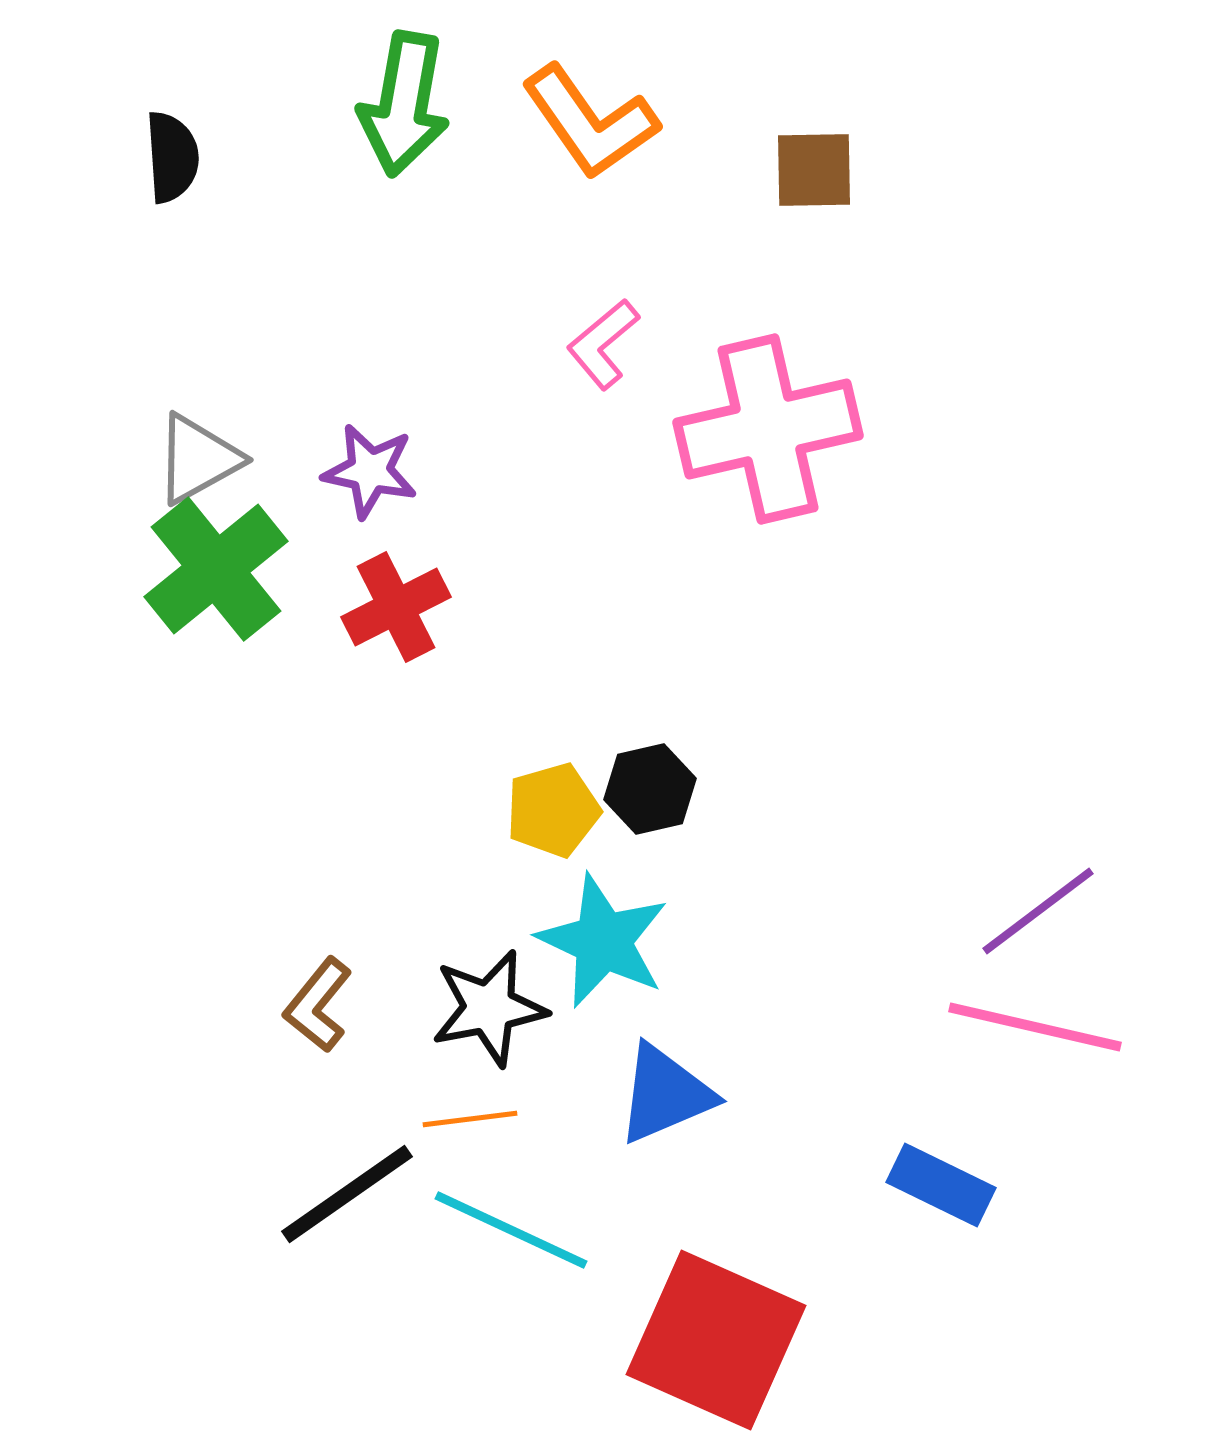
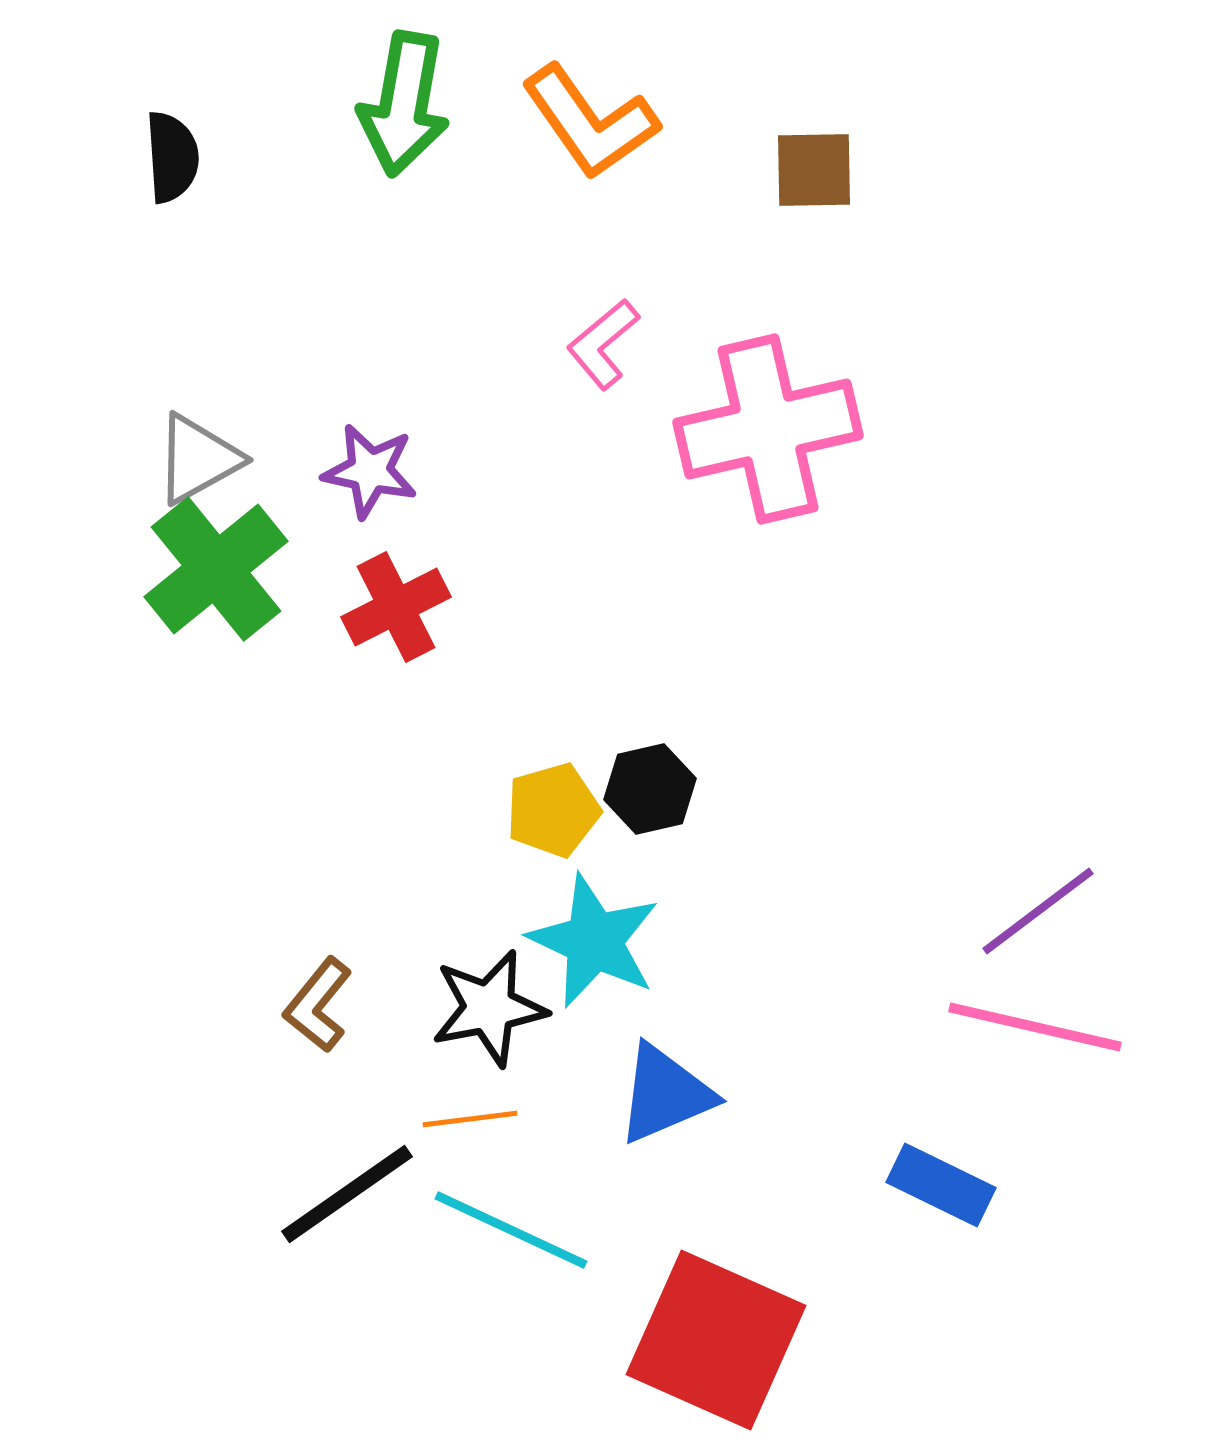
cyan star: moved 9 px left
